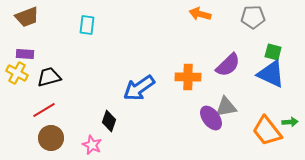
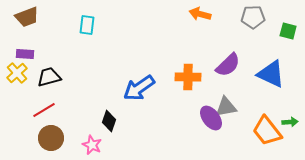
green square: moved 15 px right, 21 px up
yellow cross: rotated 20 degrees clockwise
